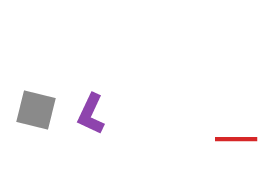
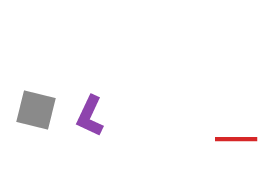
purple L-shape: moved 1 px left, 2 px down
